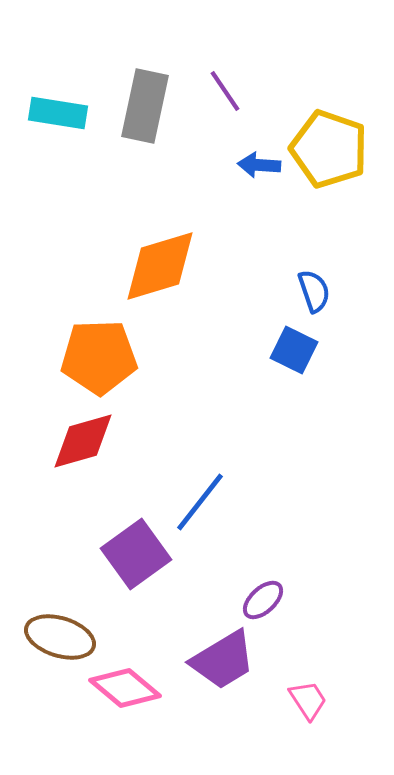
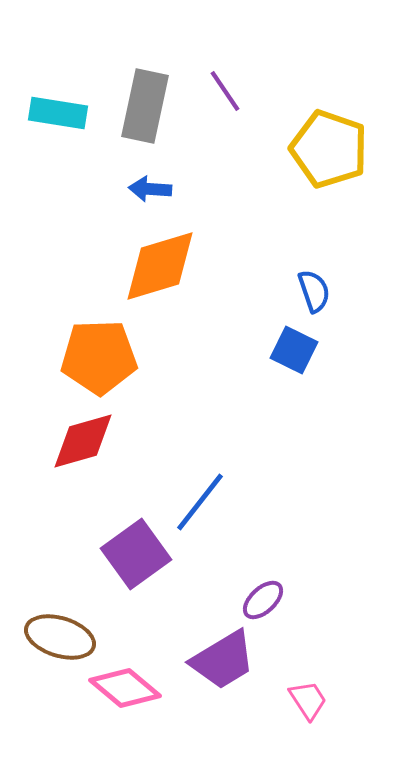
blue arrow: moved 109 px left, 24 px down
